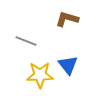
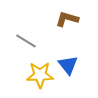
gray line: rotated 10 degrees clockwise
